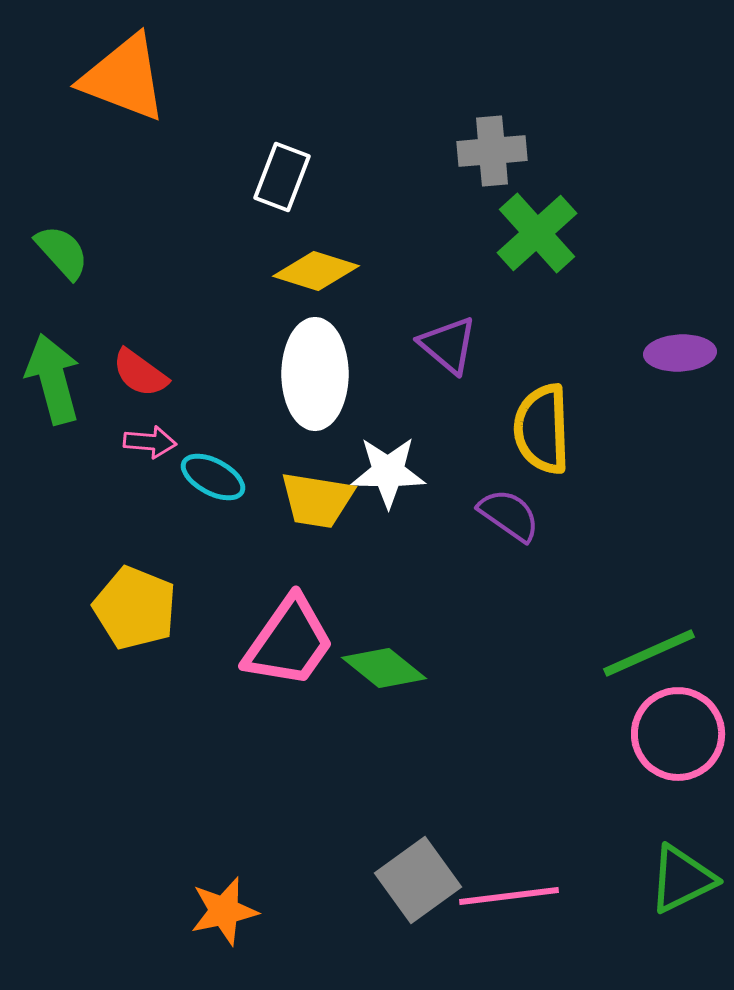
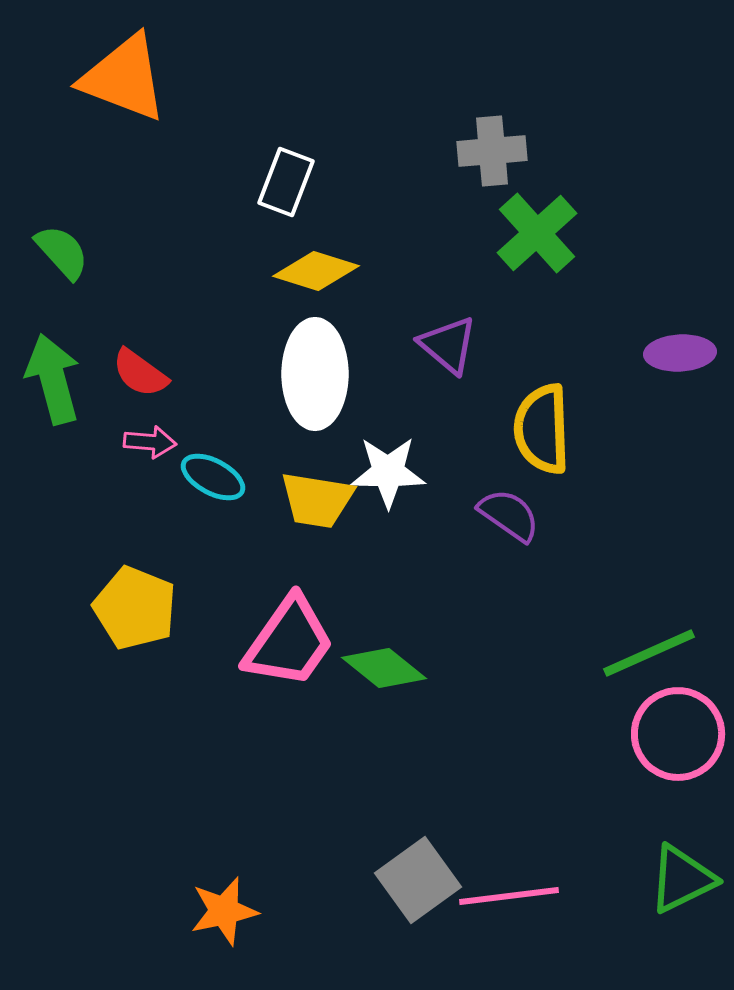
white rectangle: moved 4 px right, 5 px down
